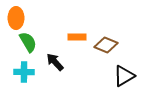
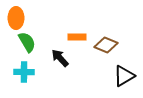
green semicircle: moved 1 px left
black arrow: moved 5 px right, 4 px up
